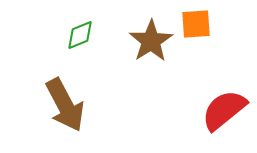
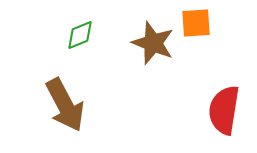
orange square: moved 1 px up
brown star: moved 2 px right, 2 px down; rotated 18 degrees counterclockwise
red semicircle: rotated 42 degrees counterclockwise
